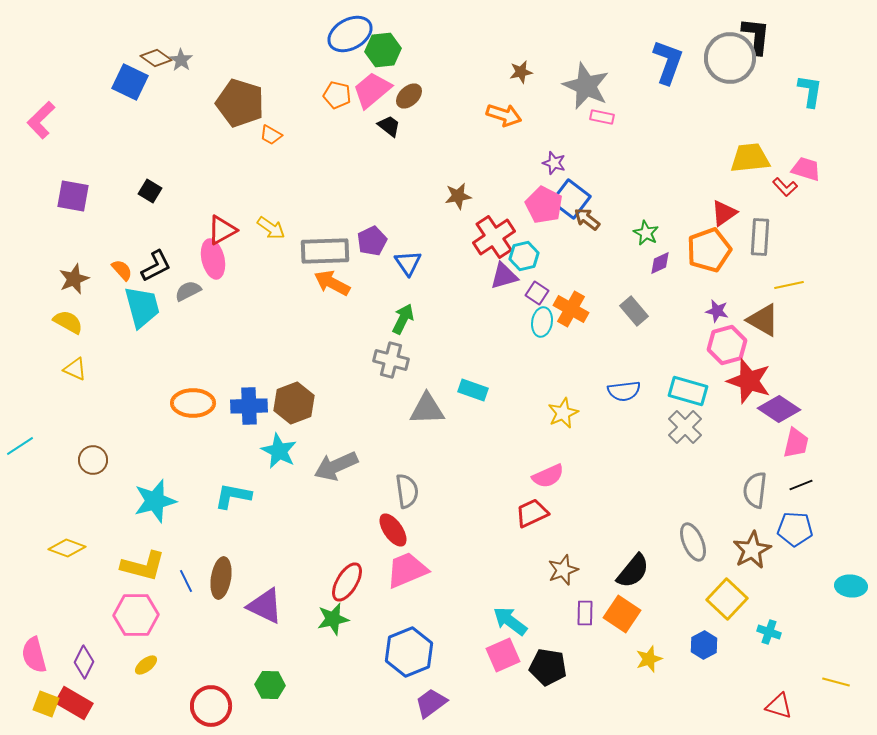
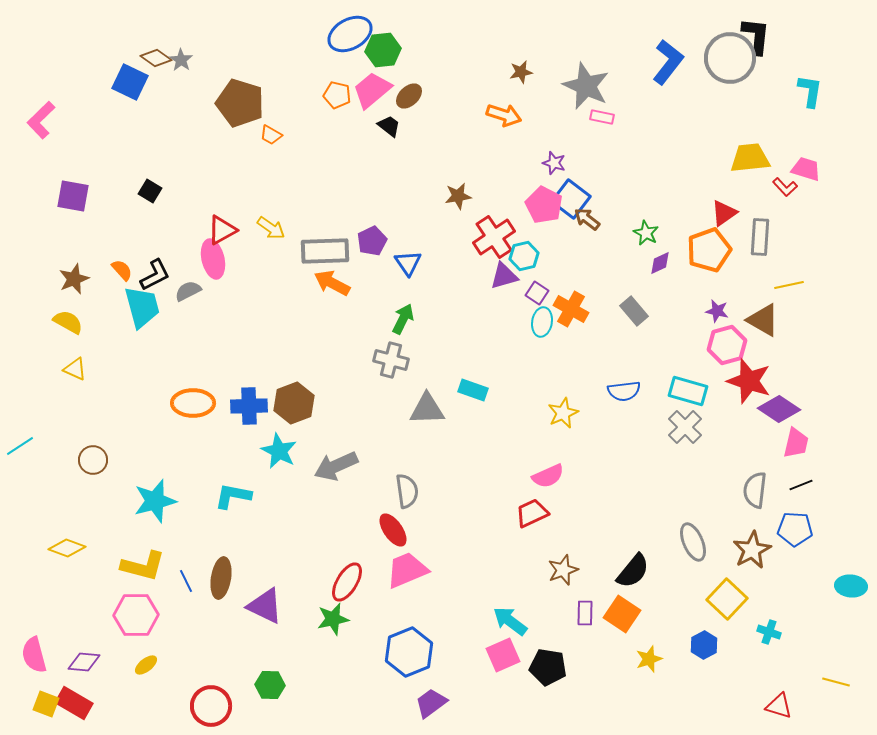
blue L-shape at (668, 62): rotated 18 degrees clockwise
black L-shape at (156, 266): moved 1 px left, 9 px down
purple diamond at (84, 662): rotated 68 degrees clockwise
